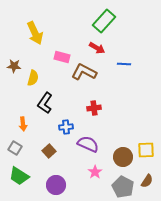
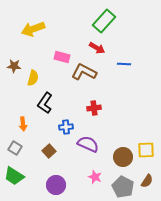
yellow arrow: moved 2 px left, 4 px up; rotated 95 degrees clockwise
pink star: moved 5 px down; rotated 16 degrees counterclockwise
green trapezoid: moved 5 px left
